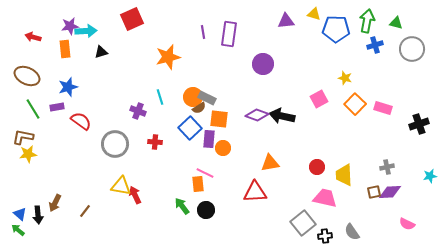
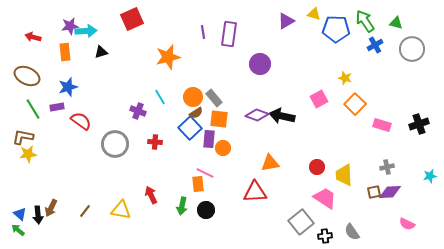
purple triangle at (286, 21): rotated 24 degrees counterclockwise
green arrow at (367, 21): moved 2 px left; rotated 45 degrees counterclockwise
blue cross at (375, 45): rotated 14 degrees counterclockwise
orange rectangle at (65, 49): moved 3 px down
purple circle at (263, 64): moved 3 px left
cyan line at (160, 97): rotated 14 degrees counterclockwise
gray rectangle at (207, 98): moved 7 px right; rotated 24 degrees clockwise
brown semicircle at (199, 108): moved 3 px left, 5 px down
pink rectangle at (383, 108): moved 1 px left, 17 px down
yellow triangle at (121, 186): moved 24 px down
red arrow at (135, 195): moved 16 px right
pink trapezoid at (325, 198): rotated 20 degrees clockwise
brown arrow at (55, 203): moved 4 px left, 5 px down
green arrow at (182, 206): rotated 132 degrees counterclockwise
gray square at (303, 223): moved 2 px left, 1 px up
